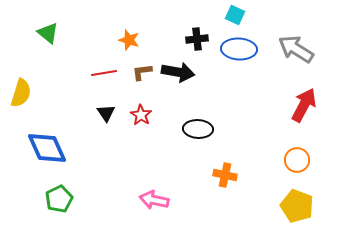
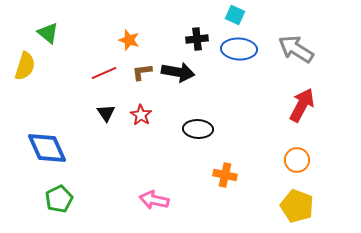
red line: rotated 15 degrees counterclockwise
yellow semicircle: moved 4 px right, 27 px up
red arrow: moved 2 px left
